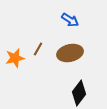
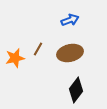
blue arrow: rotated 54 degrees counterclockwise
black diamond: moved 3 px left, 3 px up
